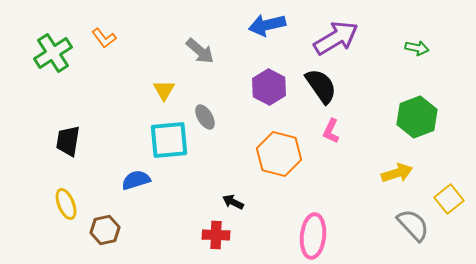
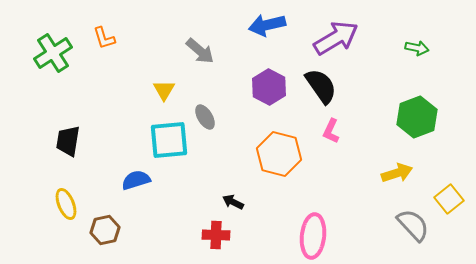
orange L-shape: rotated 20 degrees clockwise
